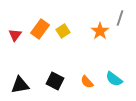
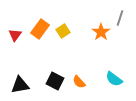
orange star: moved 1 px right, 1 px down
orange semicircle: moved 8 px left
